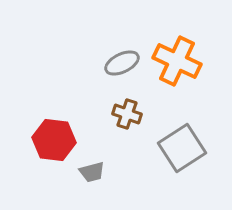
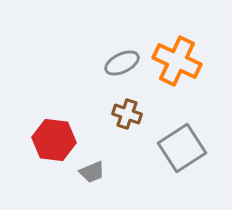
gray trapezoid: rotated 8 degrees counterclockwise
